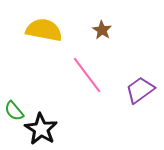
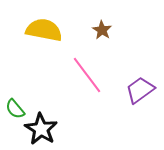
green semicircle: moved 1 px right, 2 px up
